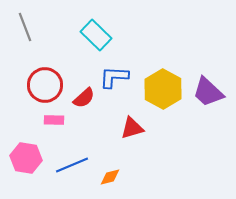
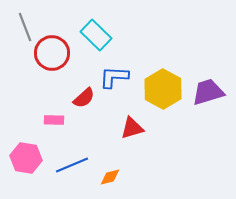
red circle: moved 7 px right, 32 px up
purple trapezoid: rotated 120 degrees clockwise
